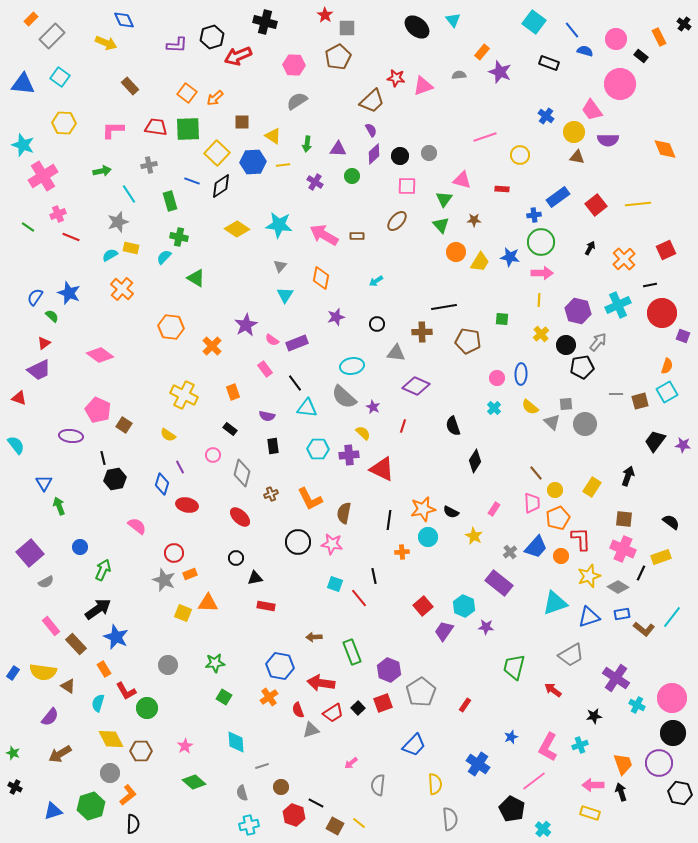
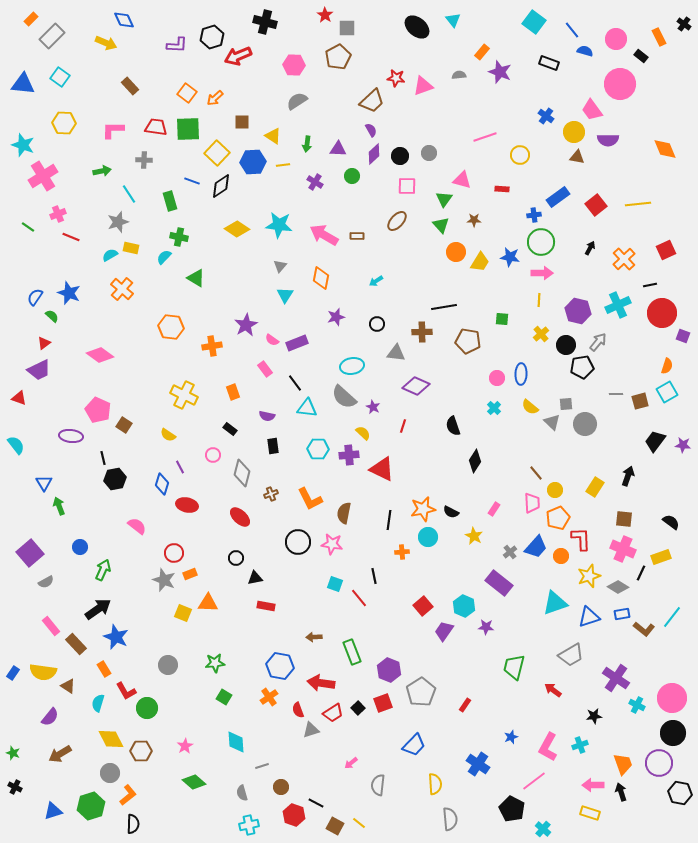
gray cross at (149, 165): moved 5 px left, 5 px up; rotated 14 degrees clockwise
orange cross at (212, 346): rotated 36 degrees clockwise
yellow rectangle at (592, 487): moved 3 px right
